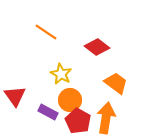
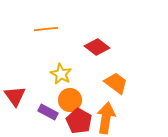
orange line: moved 3 px up; rotated 40 degrees counterclockwise
red pentagon: moved 1 px right
